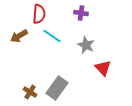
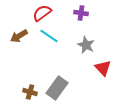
red semicircle: moved 3 px right, 1 px up; rotated 132 degrees counterclockwise
cyan line: moved 3 px left
brown cross: rotated 16 degrees counterclockwise
